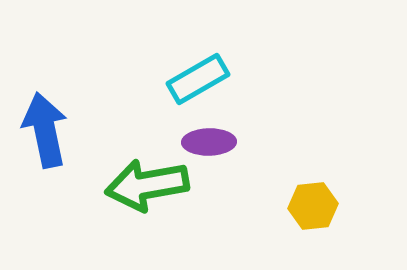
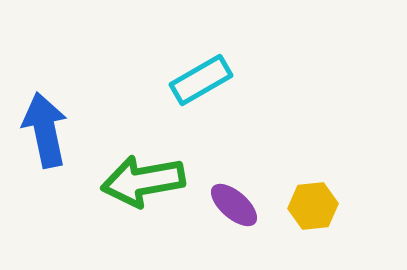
cyan rectangle: moved 3 px right, 1 px down
purple ellipse: moved 25 px right, 63 px down; rotated 42 degrees clockwise
green arrow: moved 4 px left, 4 px up
